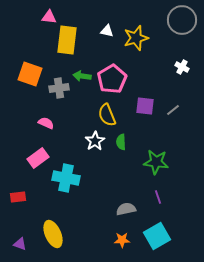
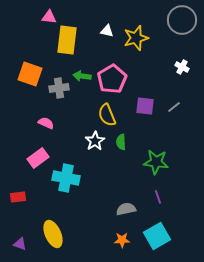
gray line: moved 1 px right, 3 px up
